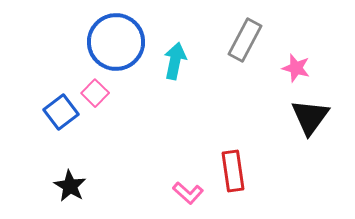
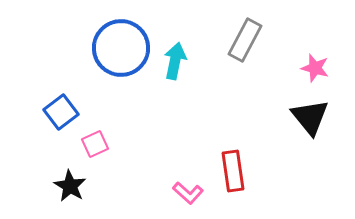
blue circle: moved 5 px right, 6 px down
pink star: moved 19 px right
pink square: moved 51 px down; rotated 20 degrees clockwise
black triangle: rotated 15 degrees counterclockwise
